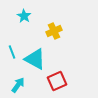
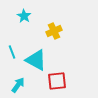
cyan triangle: moved 1 px right, 1 px down
red square: rotated 18 degrees clockwise
